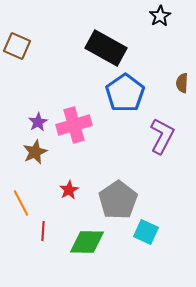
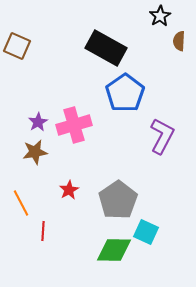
brown semicircle: moved 3 px left, 42 px up
brown star: rotated 15 degrees clockwise
green diamond: moved 27 px right, 8 px down
